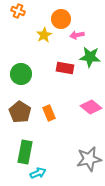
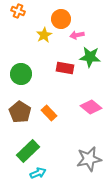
orange rectangle: rotated 21 degrees counterclockwise
green rectangle: moved 3 px right, 1 px up; rotated 35 degrees clockwise
